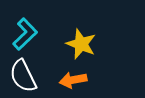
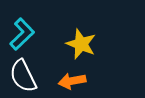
cyan L-shape: moved 3 px left
orange arrow: moved 1 px left, 1 px down
